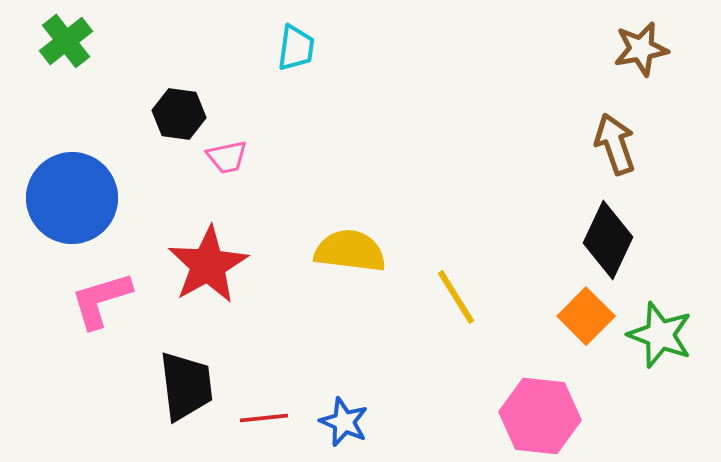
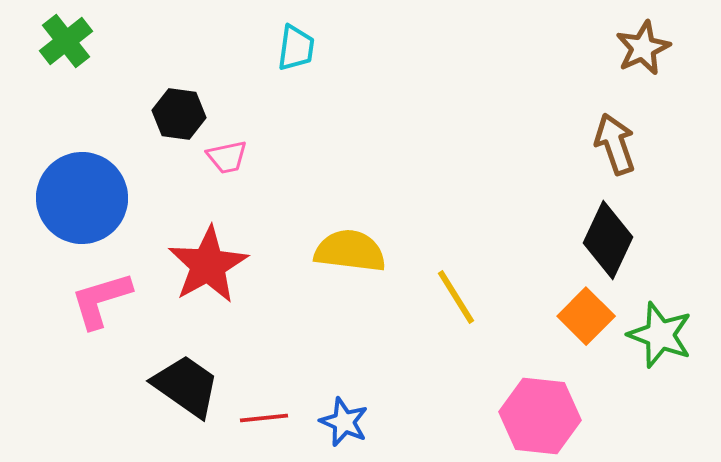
brown star: moved 2 px right, 1 px up; rotated 14 degrees counterclockwise
blue circle: moved 10 px right
black trapezoid: rotated 48 degrees counterclockwise
